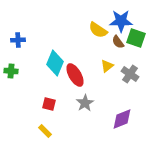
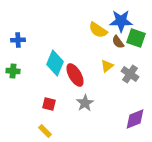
green cross: moved 2 px right
purple diamond: moved 13 px right
